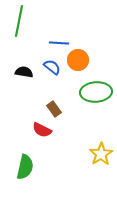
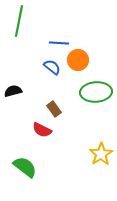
black semicircle: moved 11 px left, 19 px down; rotated 24 degrees counterclockwise
green semicircle: rotated 65 degrees counterclockwise
